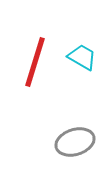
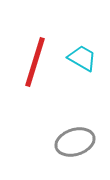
cyan trapezoid: moved 1 px down
